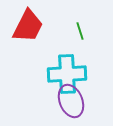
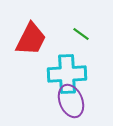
red trapezoid: moved 3 px right, 13 px down
green line: moved 1 px right, 3 px down; rotated 36 degrees counterclockwise
